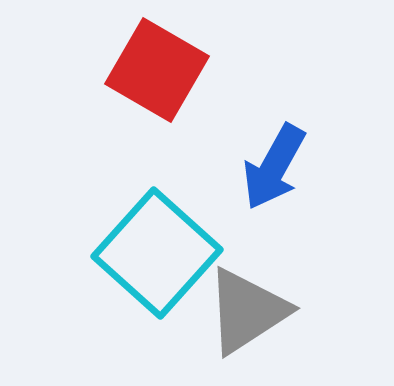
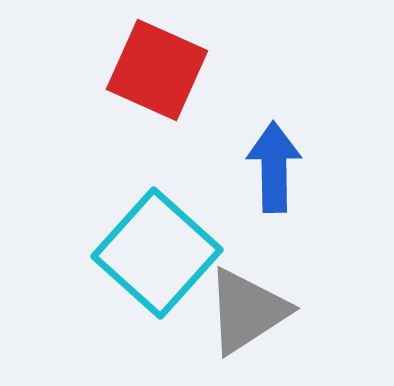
red square: rotated 6 degrees counterclockwise
blue arrow: rotated 150 degrees clockwise
